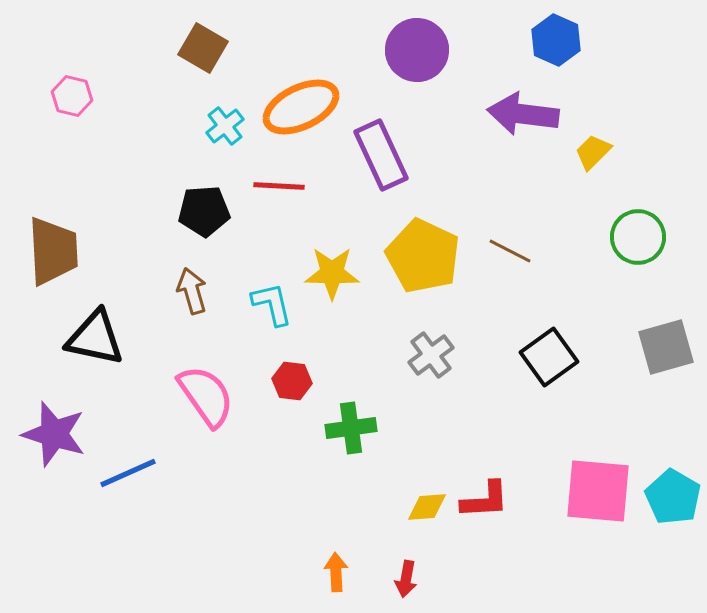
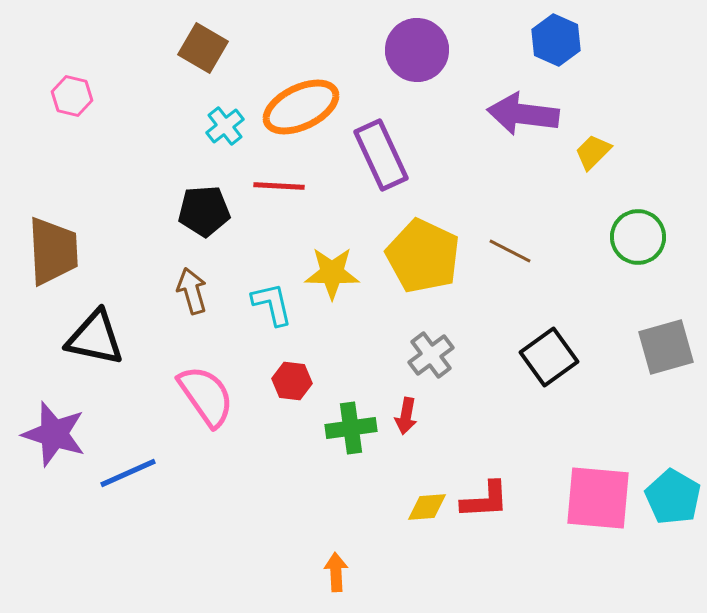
pink square: moved 7 px down
red arrow: moved 163 px up
